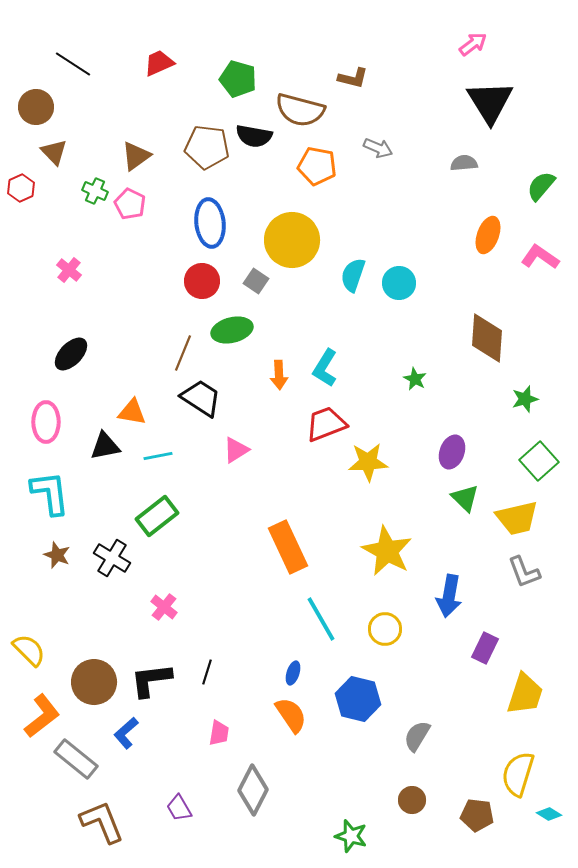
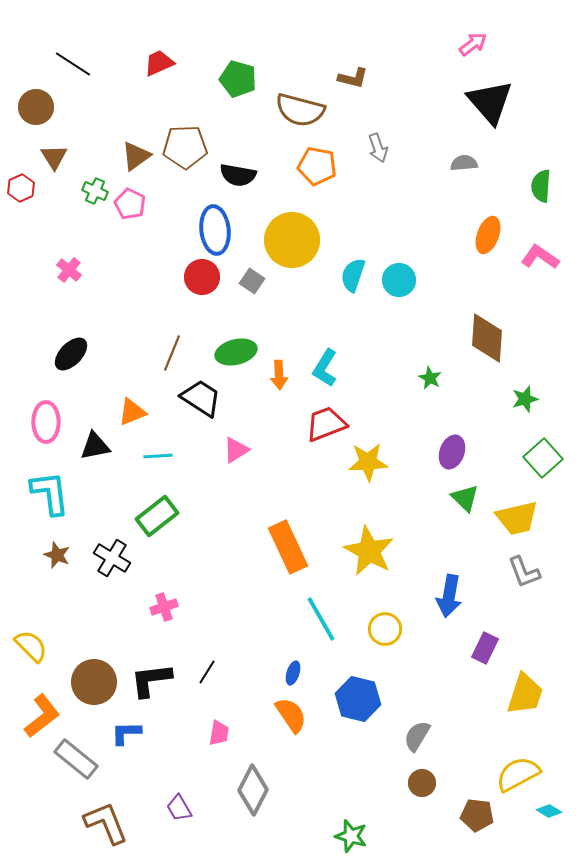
black triangle at (490, 102): rotated 9 degrees counterclockwise
black semicircle at (254, 136): moved 16 px left, 39 px down
brown pentagon at (207, 147): moved 22 px left; rotated 9 degrees counterclockwise
gray arrow at (378, 148): rotated 48 degrees clockwise
brown triangle at (54, 152): moved 5 px down; rotated 12 degrees clockwise
green semicircle at (541, 186): rotated 36 degrees counterclockwise
blue ellipse at (210, 223): moved 5 px right, 7 px down
red circle at (202, 281): moved 4 px up
gray square at (256, 281): moved 4 px left
cyan circle at (399, 283): moved 3 px up
green ellipse at (232, 330): moved 4 px right, 22 px down
brown line at (183, 353): moved 11 px left
green star at (415, 379): moved 15 px right, 1 px up
orange triangle at (132, 412): rotated 32 degrees counterclockwise
black triangle at (105, 446): moved 10 px left
cyan line at (158, 456): rotated 8 degrees clockwise
green square at (539, 461): moved 4 px right, 3 px up
yellow star at (387, 551): moved 18 px left
pink cross at (164, 607): rotated 32 degrees clockwise
yellow semicircle at (29, 650): moved 2 px right, 4 px up
black line at (207, 672): rotated 15 degrees clockwise
blue L-shape at (126, 733): rotated 40 degrees clockwise
yellow semicircle at (518, 774): rotated 45 degrees clockwise
brown circle at (412, 800): moved 10 px right, 17 px up
cyan diamond at (549, 814): moved 3 px up
brown L-shape at (102, 822): moved 4 px right, 1 px down
